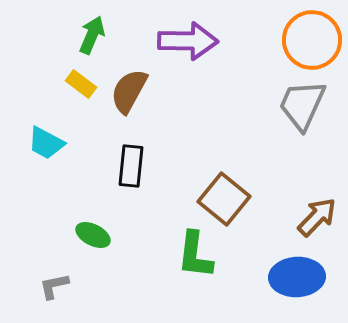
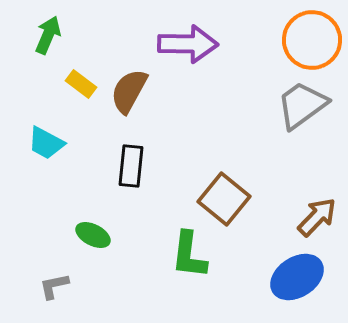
green arrow: moved 44 px left
purple arrow: moved 3 px down
gray trapezoid: rotated 30 degrees clockwise
green L-shape: moved 6 px left
blue ellipse: rotated 30 degrees counterclockwise
